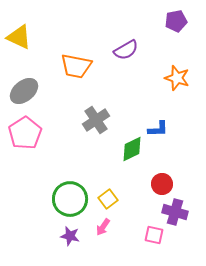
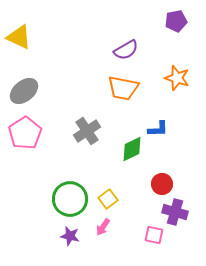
orange trapezoid: moved 47 px right, 22 px down
gray cross: moved 9 px left, 11 px down
